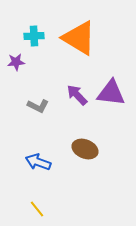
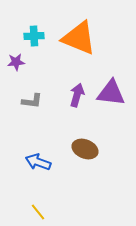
orange triangle: rotated 9 degrees counterclockwise
purple arrow: rotated 60 degrees clockwise
gray L-shape: moved 6 px left, 5 px up; rotated 20 degrees counterclockwise
yellow line: moved 1 px right, 3 px down
